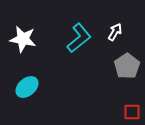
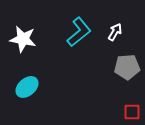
cyan L-shape: moved 6 px up
gray pentagon: moved 1 px down; rotated 30 degrees clockwise
